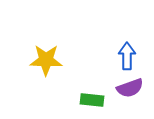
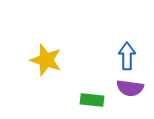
yellow star: rotated 16 degrees clockwise
purple semicircle: rotated 28 degrees clockwise
